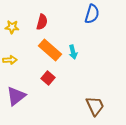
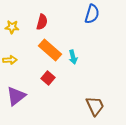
cyan arrow: moved 5 px down
